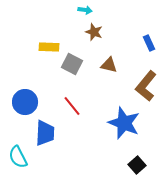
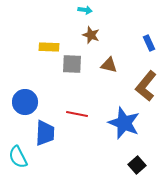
brown star: moved 3 px left, 3 px down
gray square: rotated 25 degrees counterclockwise
red line: moved 5 px right, 8 px down; rotated 40 degrees counterclockwise
